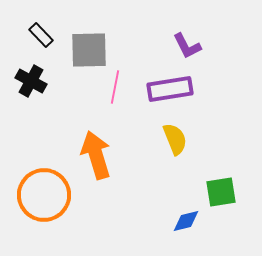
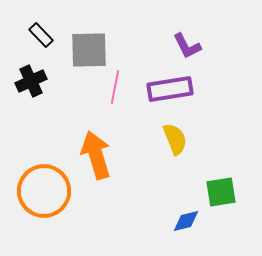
black cross: rotated 36 degrees clockwise
orange circle: moved 4 px up
